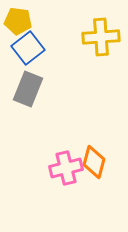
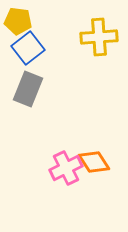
yellow cross: moved 2 px left
orange diamond: rotated 48 degrees counterclockwise
pink cross: rotated 12 degrees counterclockwise
